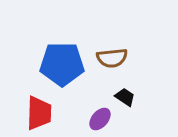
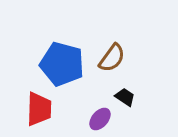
brown semicircle: rotated 48 degrees counterclockwise
blue pentagon: rotated 15 degrees clockwise
red trapezoid: moved 4 px up
